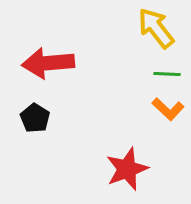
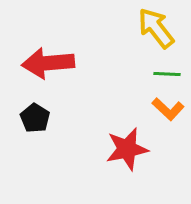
red star: moved 20 px up; rotated 9 degrees clockwise
